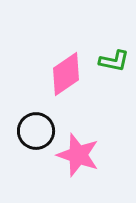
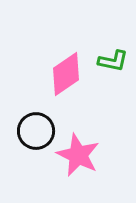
green L-shape: moved 1 px left
pink star: rotated 6 degrees clockwise
